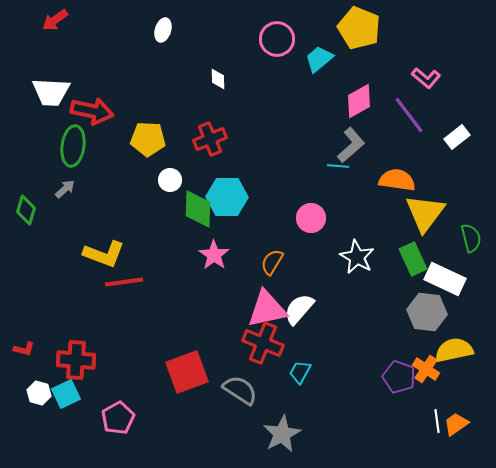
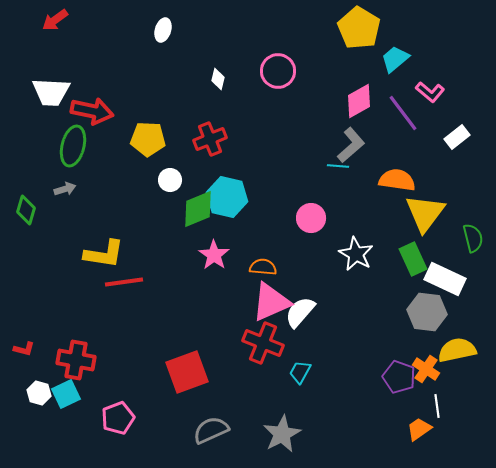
yellow pentagon at (359, 28): rotated 9 degrees clockwise
pink circle at (277, 39): moved 1 px right, 32 px down
cyan trapezoid at (319, 59): moved 76 px right
pink L-shape at (426, 78): moved 4 px right, 14 px down
white diamond at (218, 79): rotated 15 degrees clockwise
purple line at (409, 115): moved 6 px left, 2 px up
green ellipse at (73, 146): rotated 6 degrees clockwise
gray arrow at (65, 189): rotated 25 degrees clockwise
cyan hexagon at (227, 197): rotated 12 degrees clockwise
green diamond at (198, 209): rotated 66 degrees clockwise
green semicircle at (471, 238): moved 2 px right
yellow L-shape at (104, 254): rotated 12 degrees counterclockwise
white star at (357, 257): moved 1 px left, 3 px up
orange semicircle at (272, 262): moved 9 px left, 5 px down; rotated 64 degrees clockwise
pink triangle at (267, 309): moved 4 px right, 7 px up; rotated 12 degrees counterclockwise
white semicircle at (299, 309): moved 1 px right, 3 px down
yellow semicircle at (454, 350): moved 3 px right
red cross at (76, 360): rotated 6 degrees clockwise
gray semicircle at (240, 390): moved 29 px left, 40 px down; rotated 57 degrees counterclockwise
pink pentagon at (118, 418): rotated 8 degrees clockwise
white line at (437, 421): moved 15 px up
orange trapezoid at (456, 424): moved 37 px left, 5 px down
